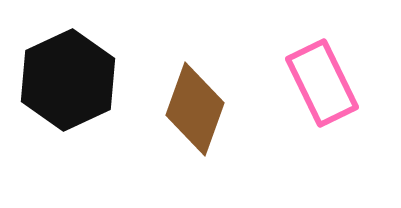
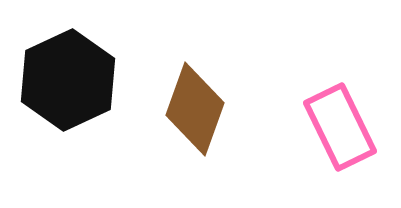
pink rectangle: moved 18 px right, 44 px down
